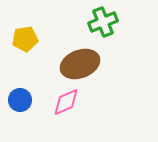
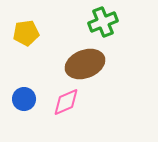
yellow pentagon: moved 1 px right, 6 px up
brown ellipse: moved 5 px right
blue circle: moved 4 px right, 1 px up
